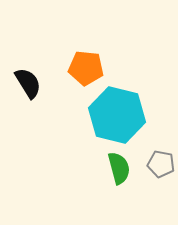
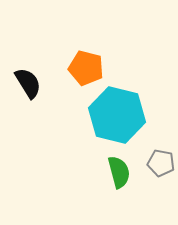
orange pentagon: rotated 8 degrees clockwise
gray pentagon: moved 1 px up
green semicircle: moved 4 px down
